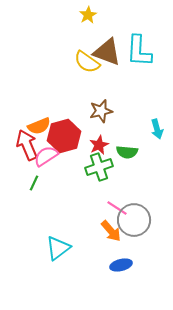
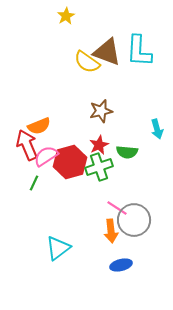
yellow star: moved 22 px left, 1 px down
red hexagon: moved 6 px right, 26 px down
orange arrow: rotated 35 degrees clockwise
